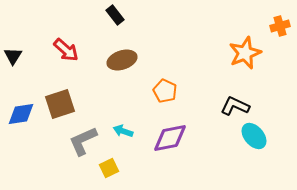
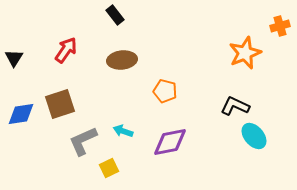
red arrow: rotated 96 degrees counterclockwise
black triangle: moved 1 px right, 2 px down
brown ellipse: rotated 12 degrees clockwise
orange pentagon: rotated 10 degrees counterclockwise
purple diamond: moved 4 px down
